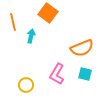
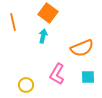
cyan arrow: moved 12 px right
cyan square: moved 3 px right, 3 px down; rotated 16 degrees counterclockwise
